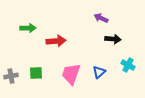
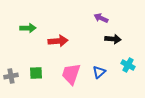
red arrow: moved 2 px right
